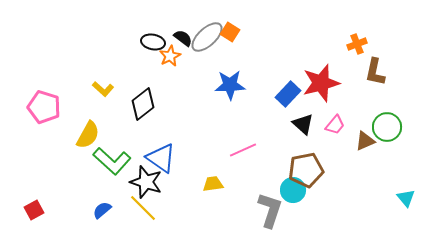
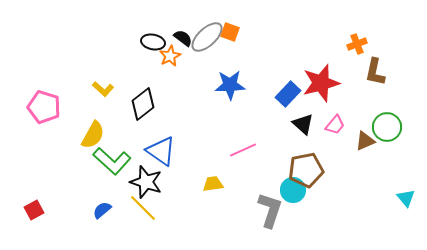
orange square: rotated 12 degrees counterclockwise
yellow semicircle: moved 5 px right
blue triangle: moved 7 px up
